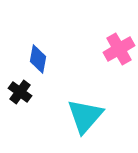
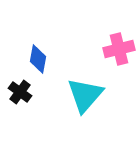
pink cross: rotated 16 degrees clockwise
cyan triangle: moved 21 px up
